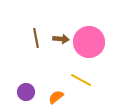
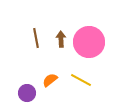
brown arrow: rotated 98 degrees counterclockwise
purple circle: moved 1 px right, 1 px down
orange semicircle: moved 6 px left, 17 px up
